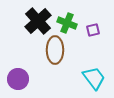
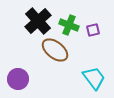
green cross: moved 2 px right, 2 px down
brown ellipse: rotated 52 degrees counterclockwise
